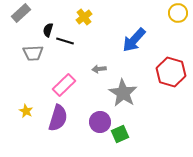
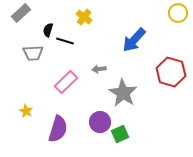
yellow cross: rotated 14 degrees counterclockwise
pink rectangle: moved 2 px right, 3 px up
purple semicircle: moved 11 px down
